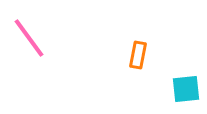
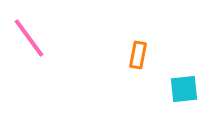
cyan square: moved 2 px left
